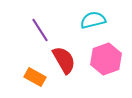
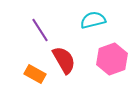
pink hexagon: moved 6 px right
orange rectangle: moved 3 px up
